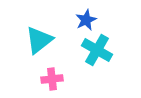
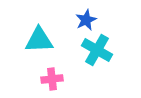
cyan triangle: rotated 36 degrees clockwise
